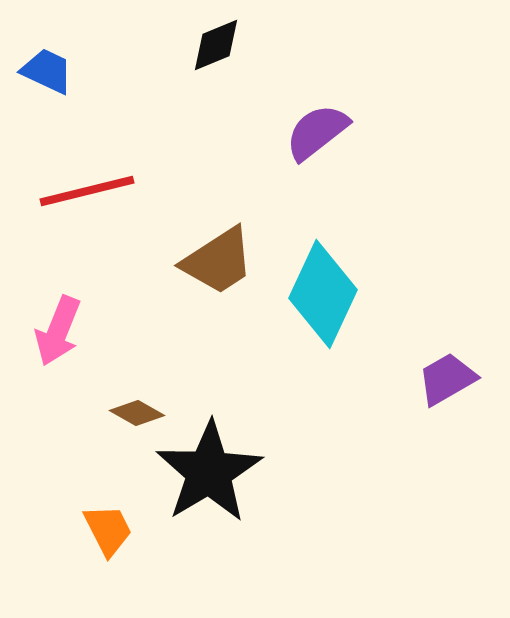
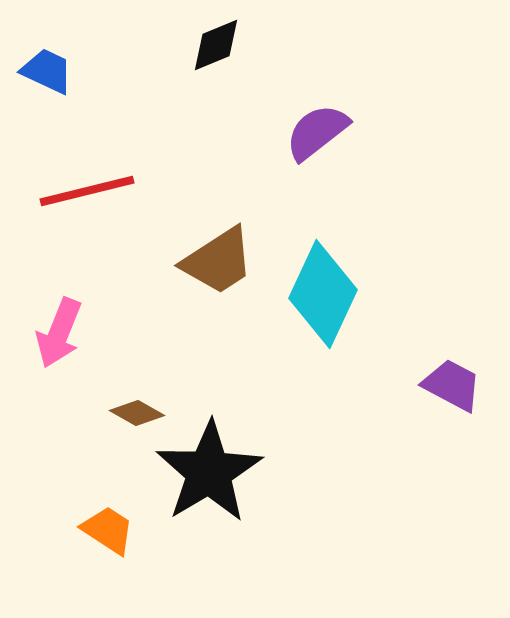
pink arrow: moved 1 px right, 2 px down
purple trapezoid: moved 5 px right, 6 px down; rotated 58 degrees clockwise
orange trapezoid: rotated 30 degrees counterclockwise
